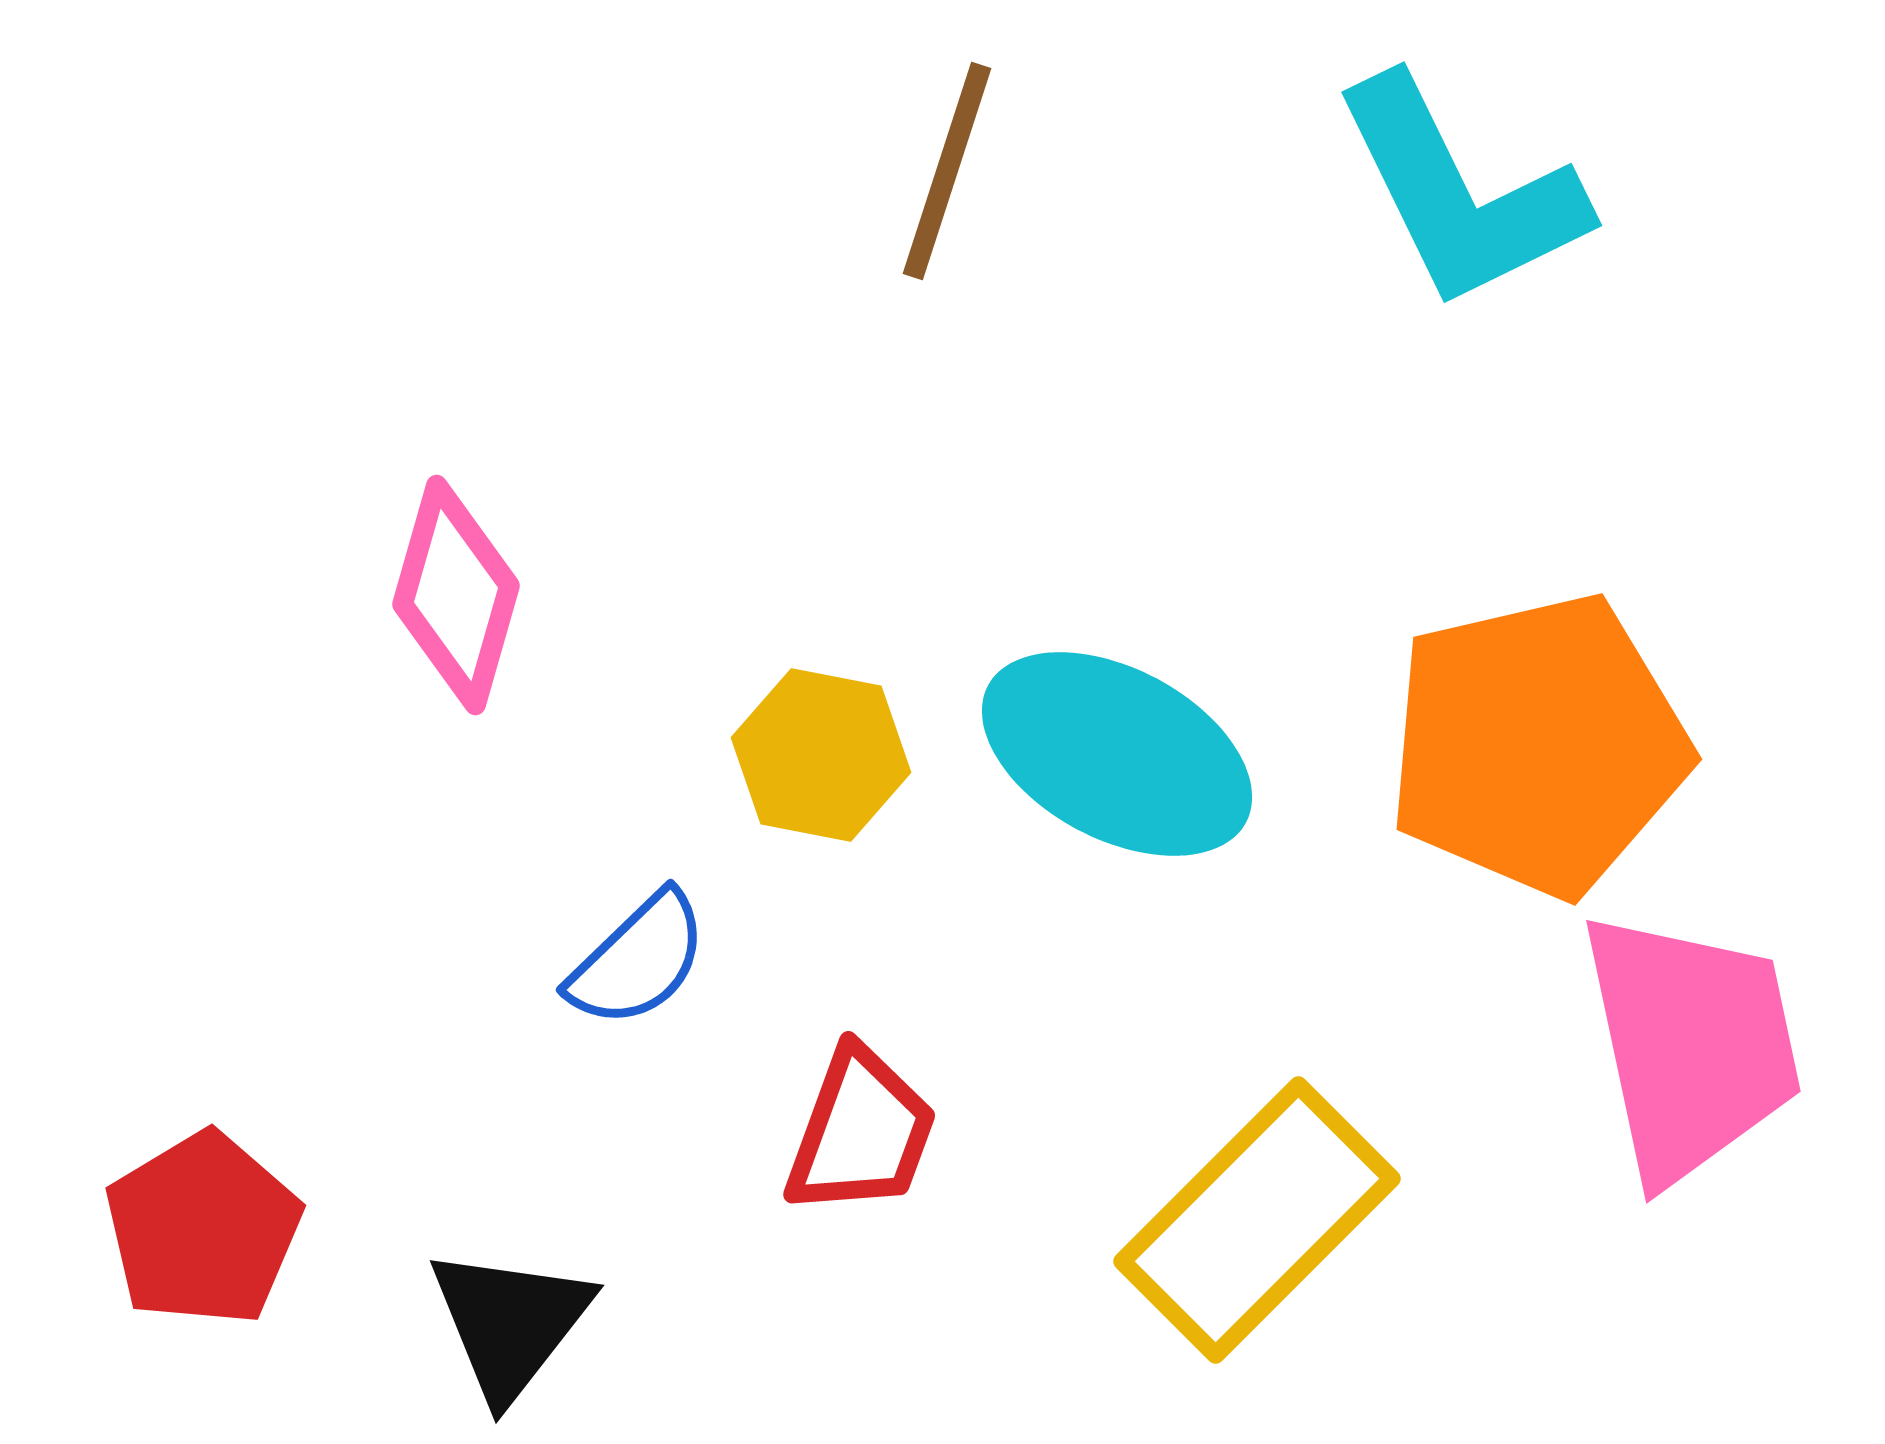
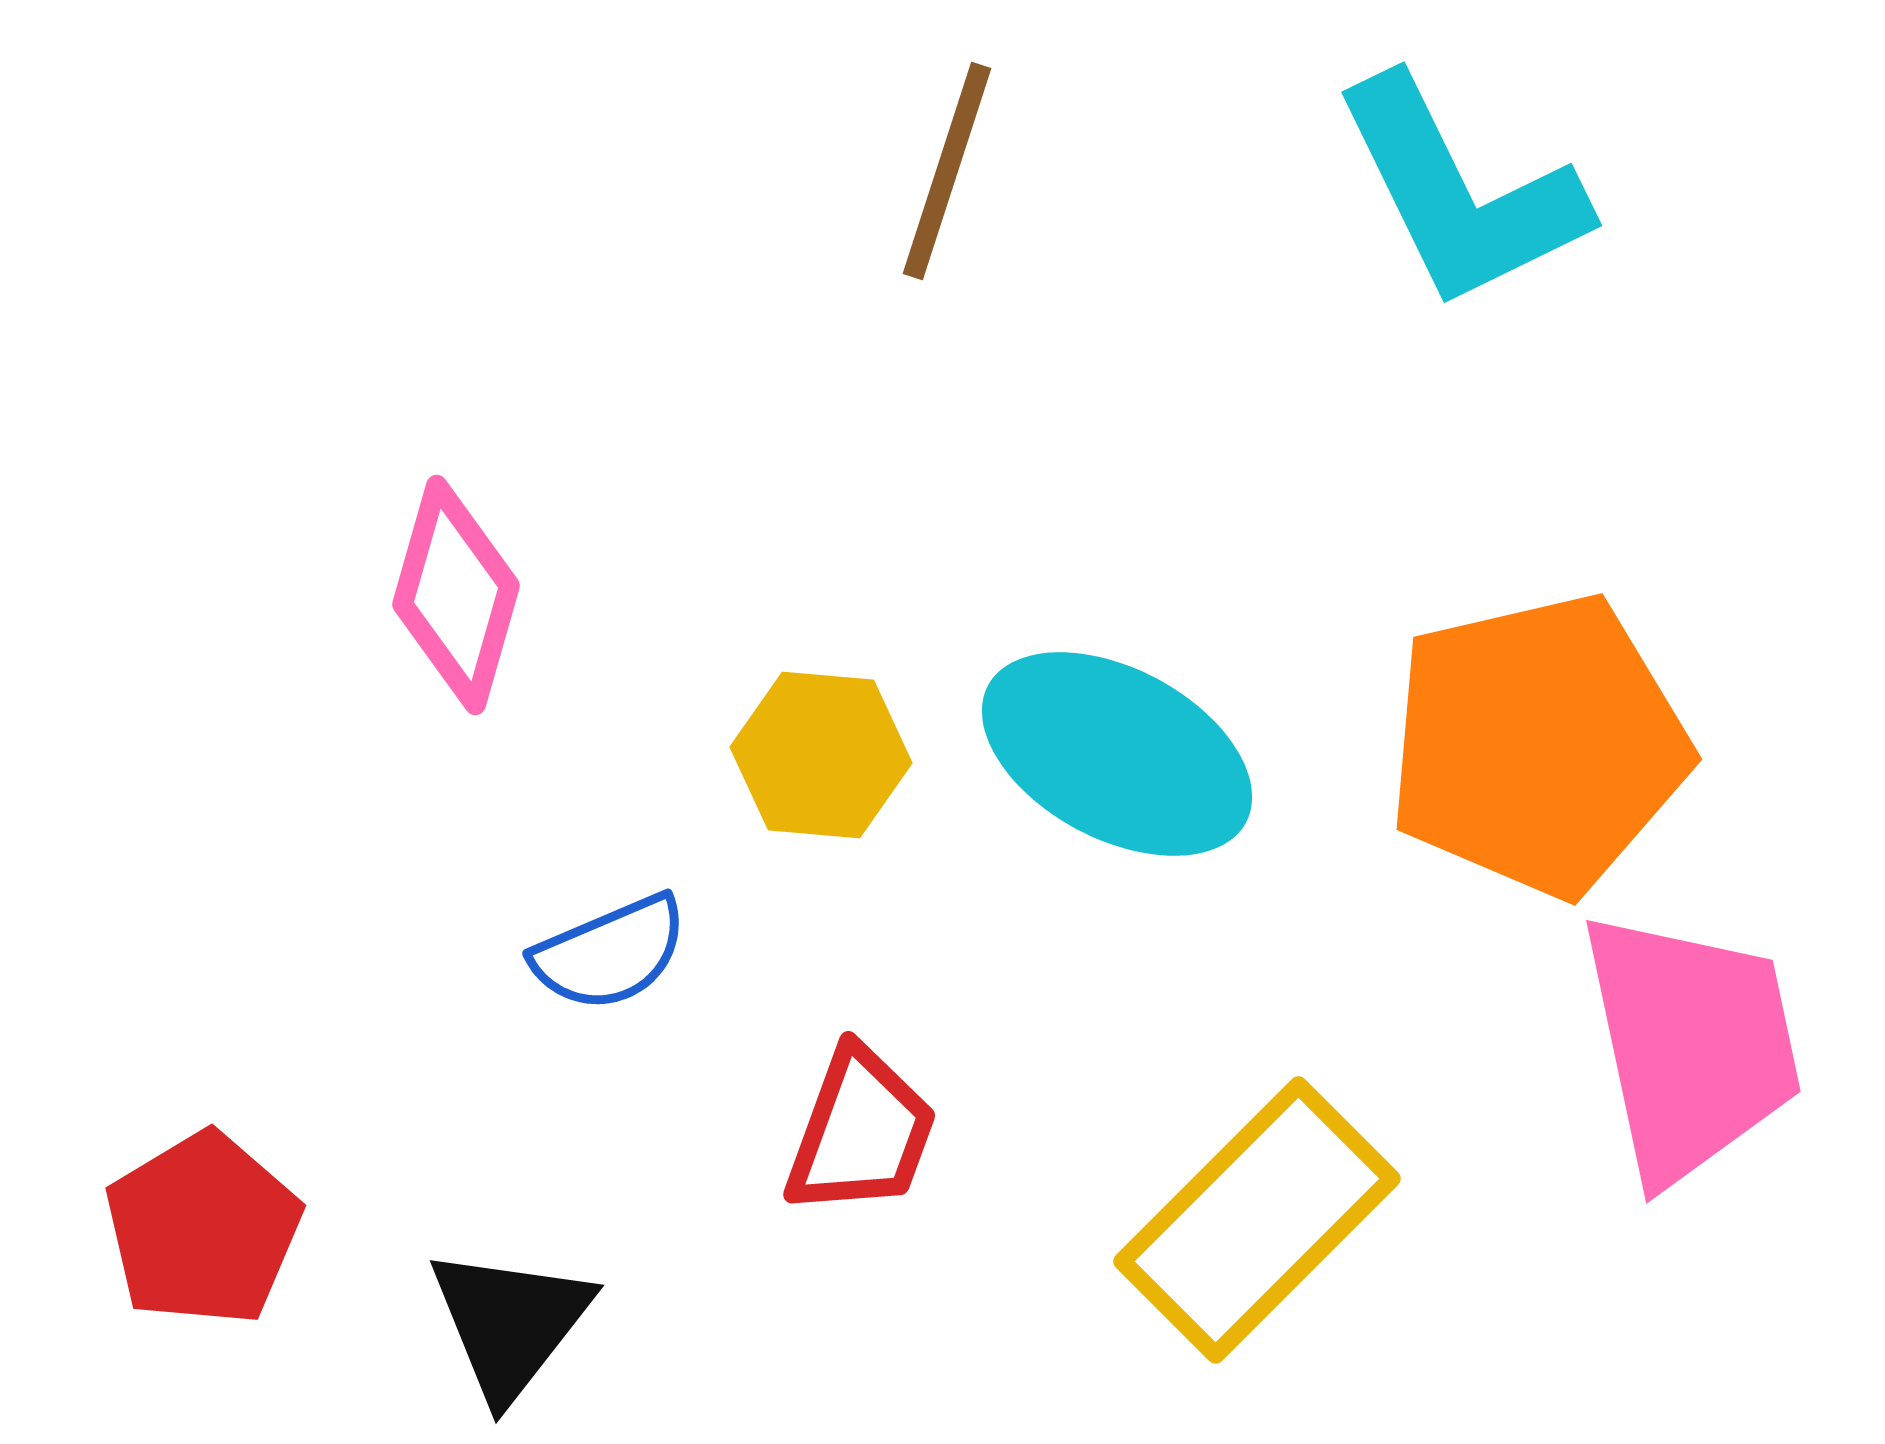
yellow hexagon: rotated 6 degrees counterclockwise
blue semicircle: moved 28 px left, 7 px up; rotated 21 degrees clockwise
